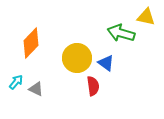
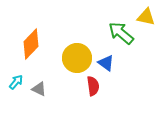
green arrow: rotated 24 degrees clockwise
orange diamond: moved 1 px down
gray triangle: moved 3 px right
